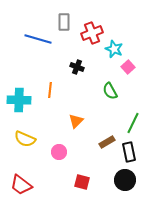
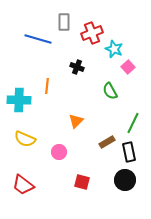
orange line: moved 3 px left, 4 px up
red trapezoid: moved 2 px right
